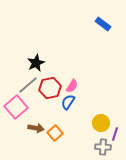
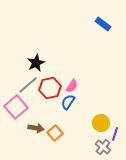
gray cross: rotated 35 degrees clockwise
